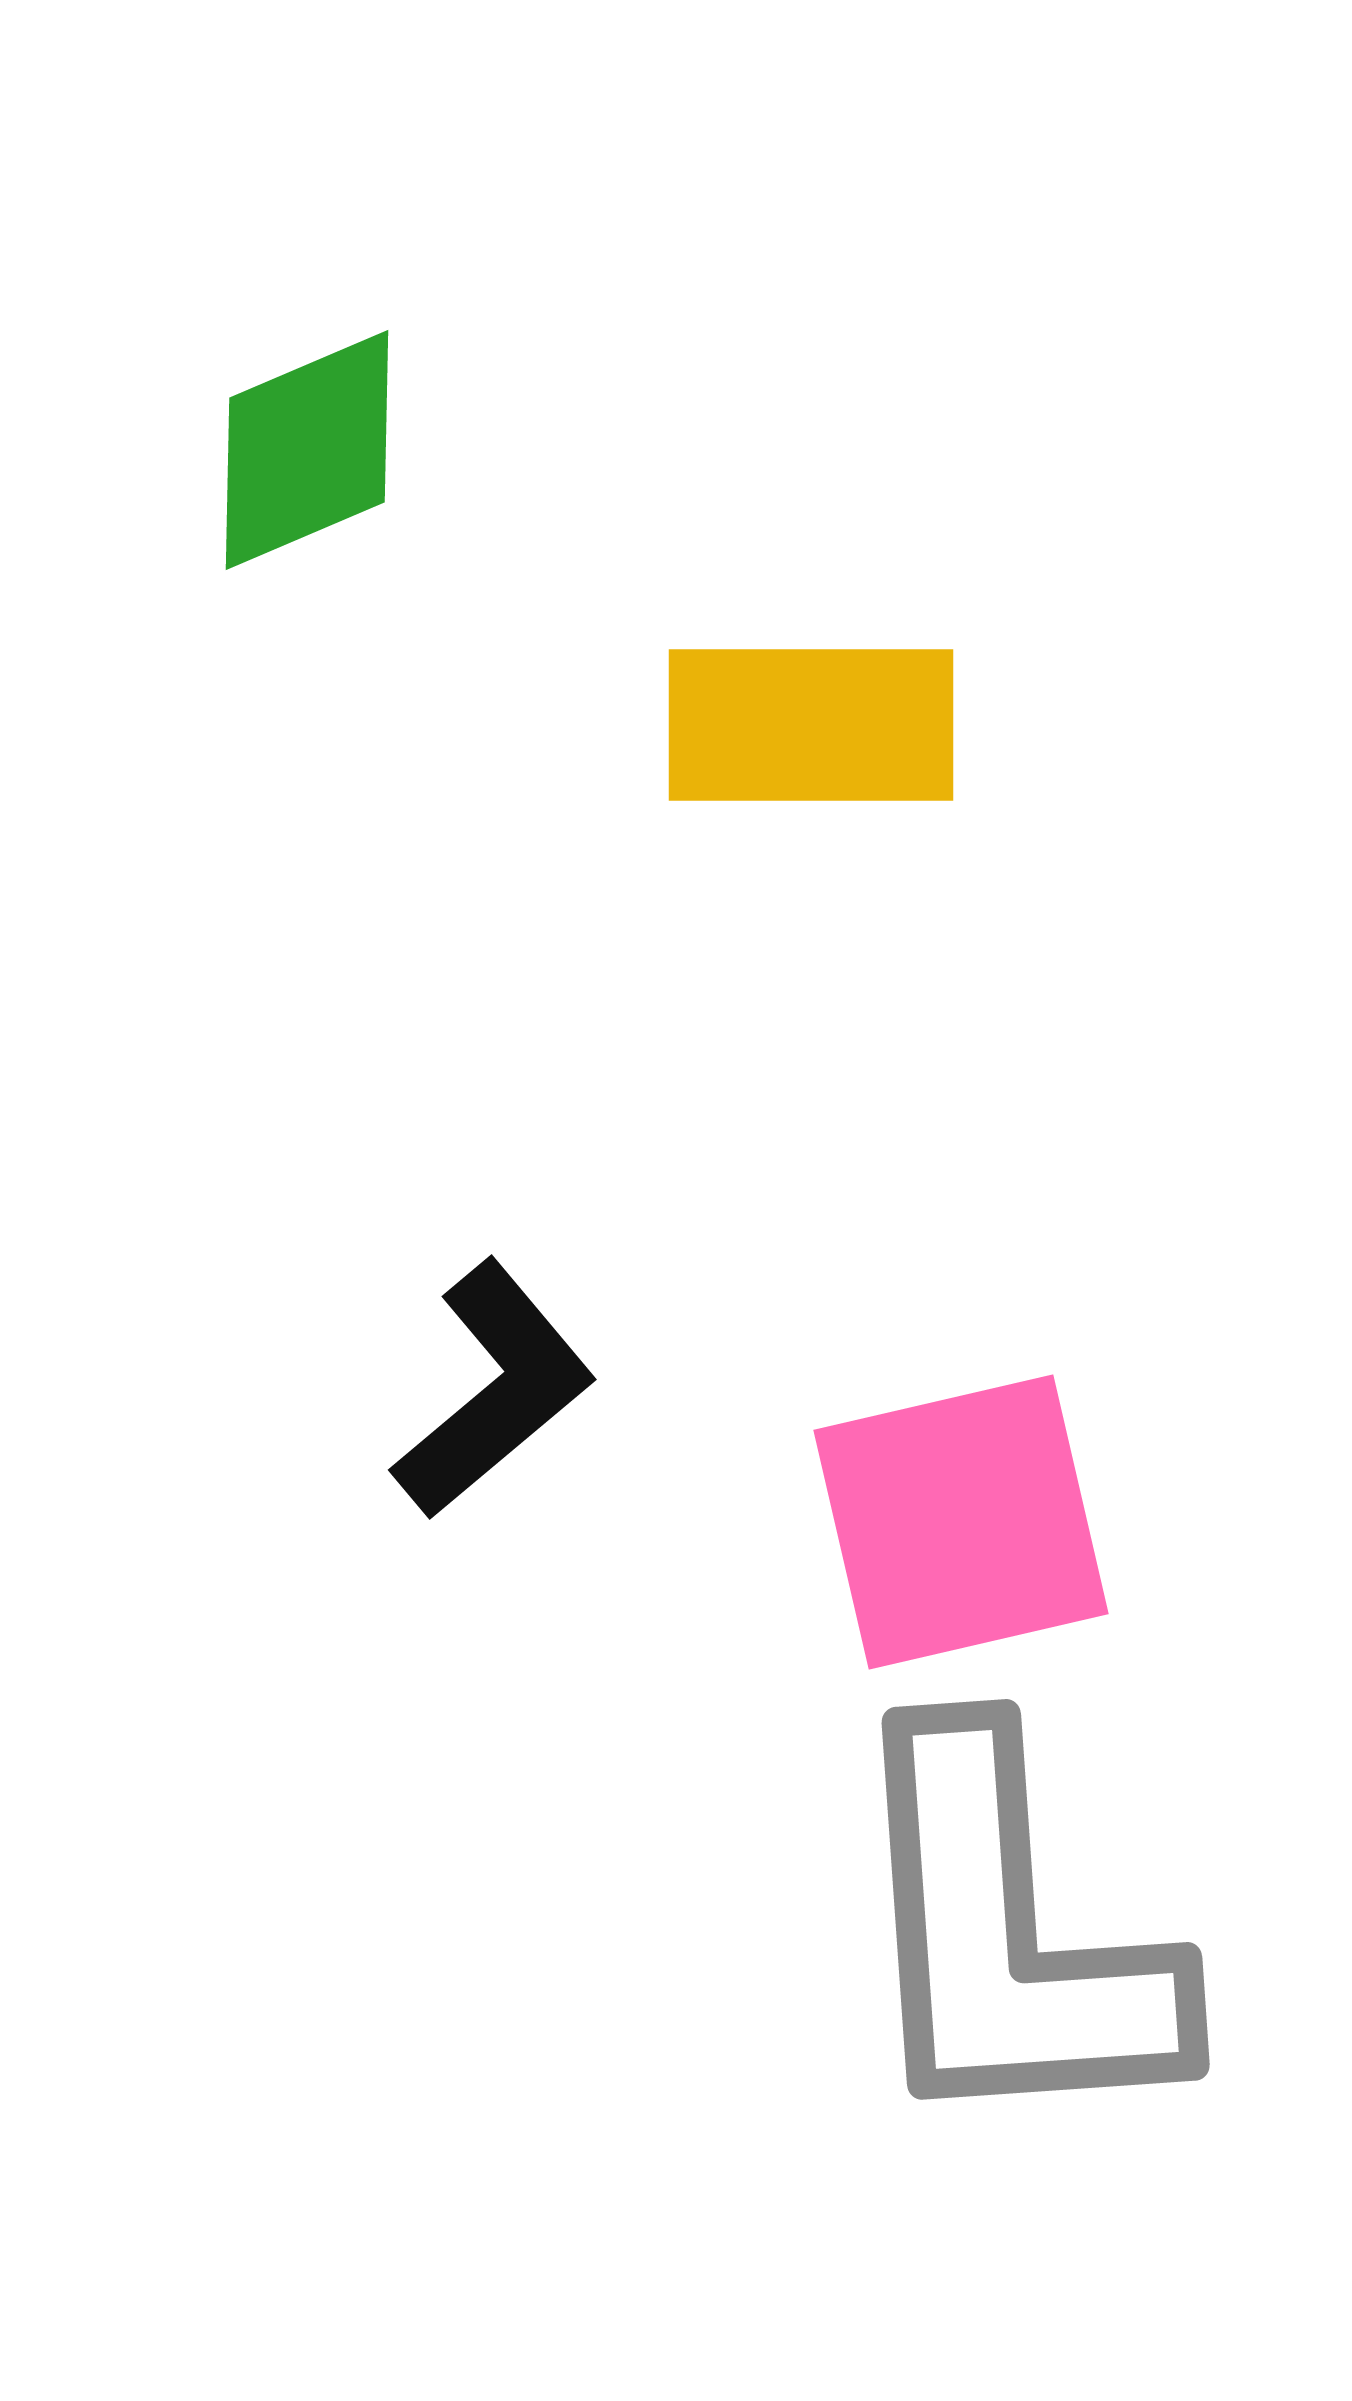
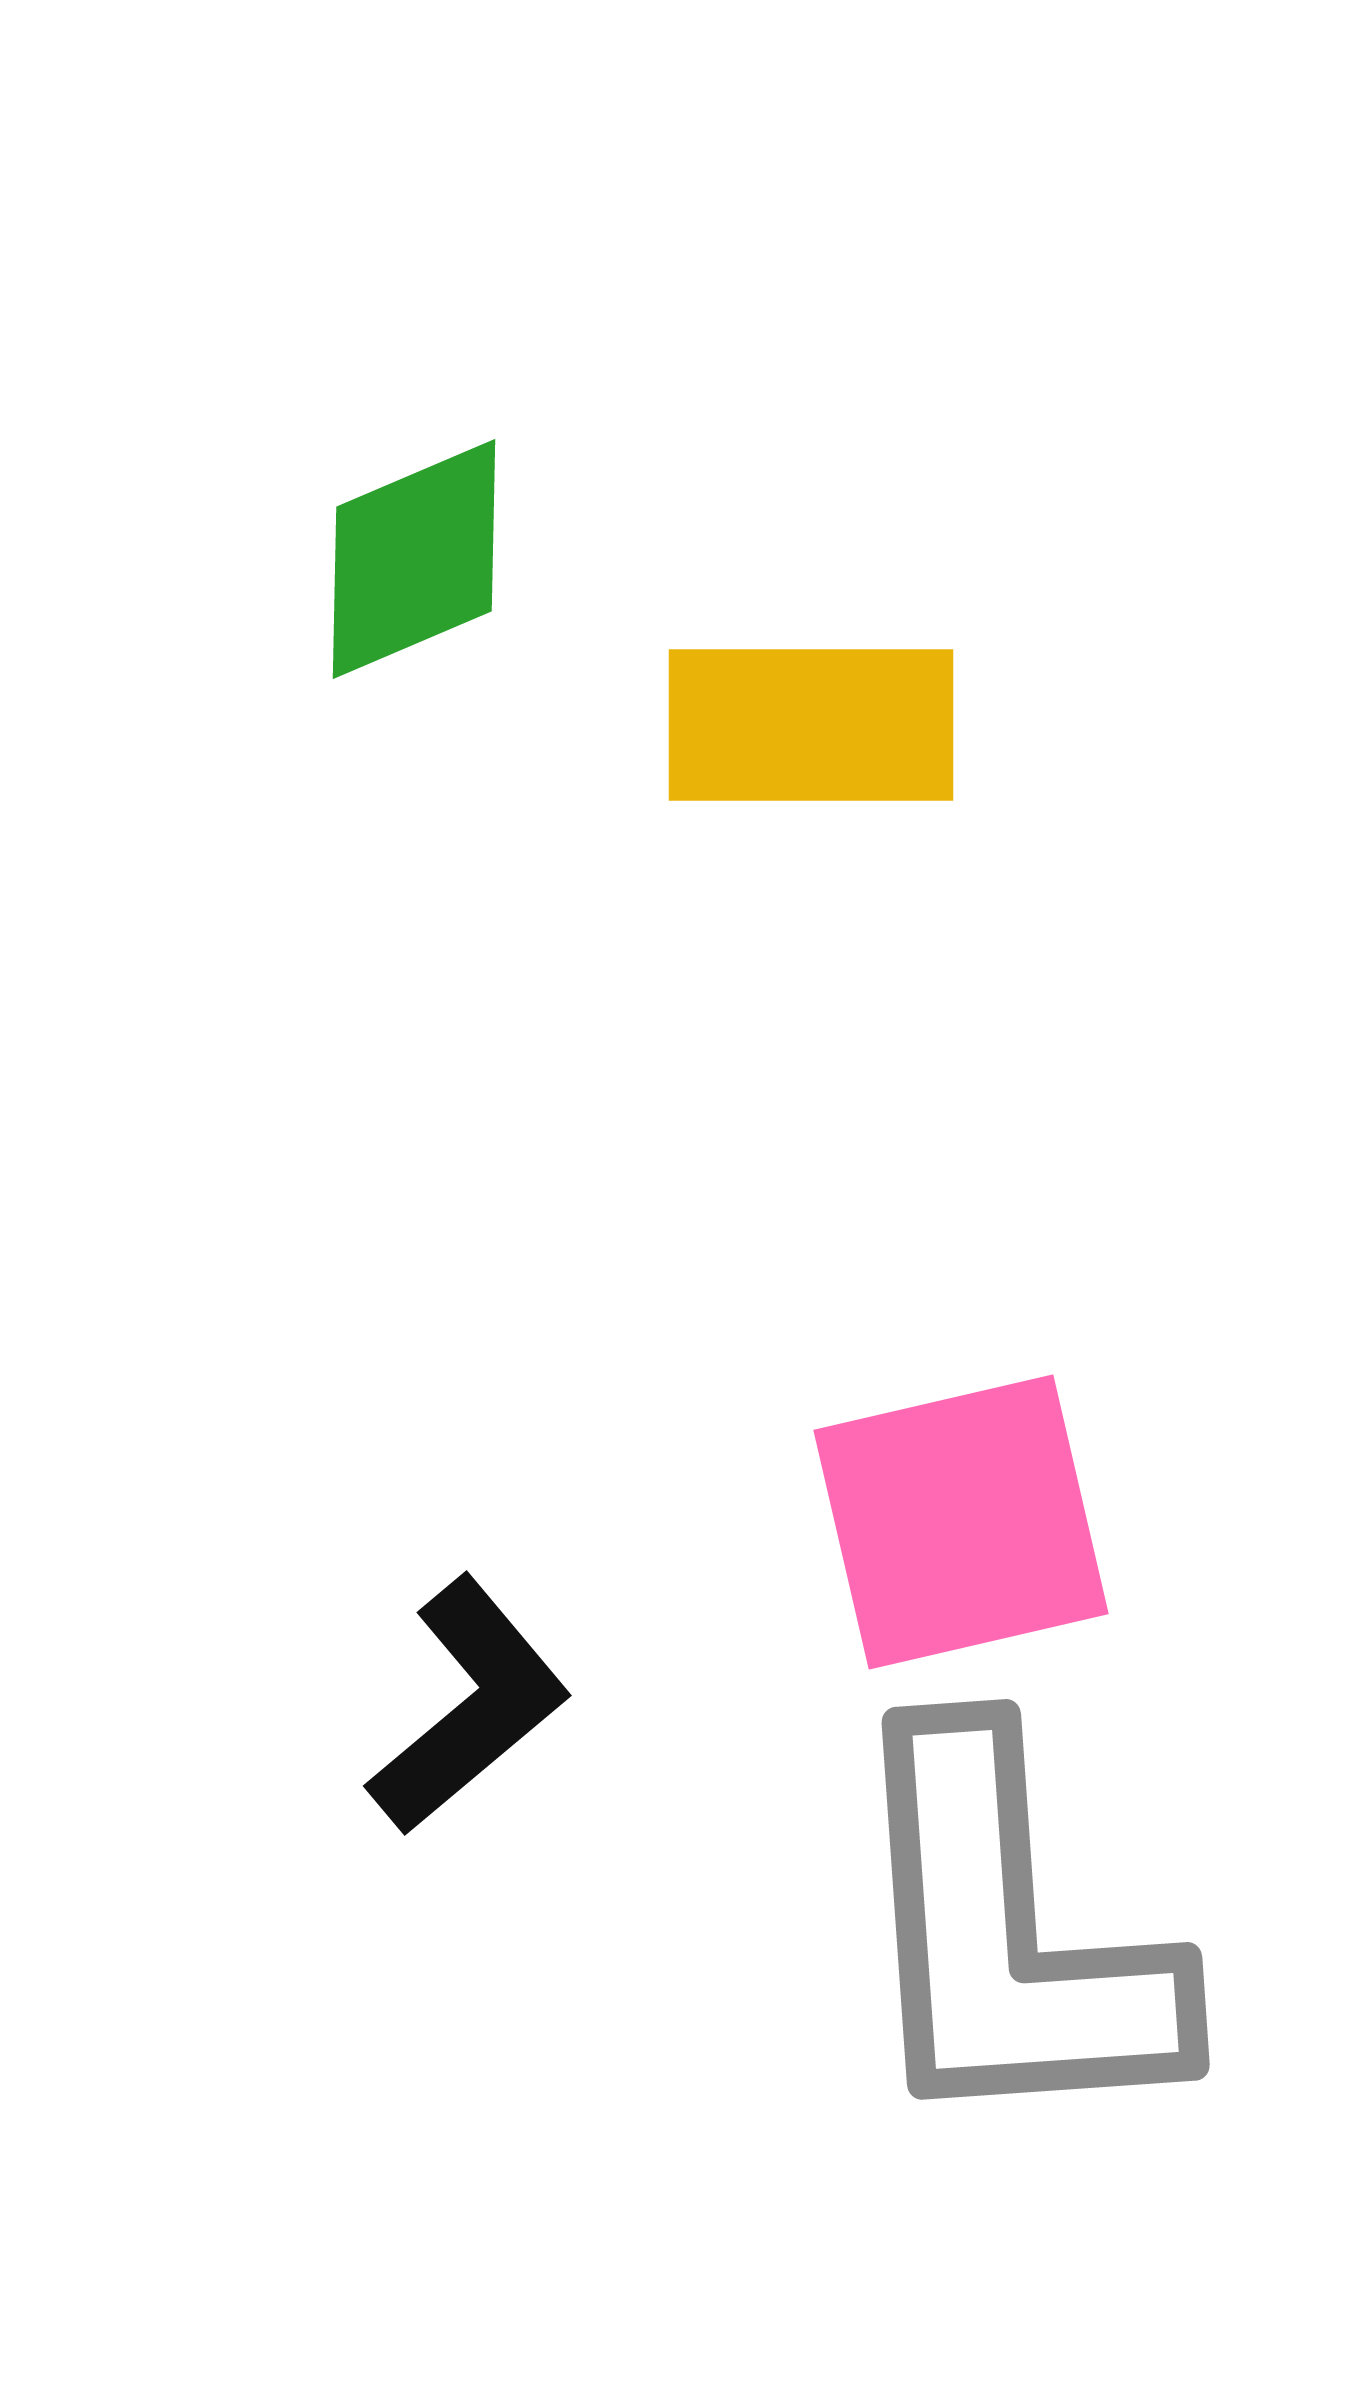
green diamond: moved 107 px right, 109 px down
black L-shape: moved 25 px left, 316 px down
